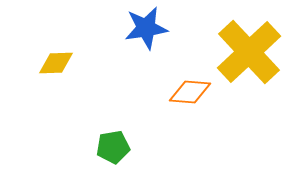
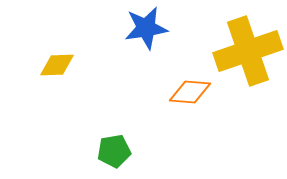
yellow cross: moved 1 px left, 1 px up; rotated 24 degrees clockwise
yellow diamond: moved 1 px right, 2 px down
green pentagon: moved 1 px right, 4 px down
